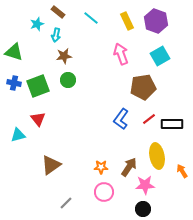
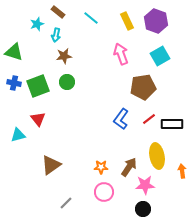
green circle: moved 1 px left, 2 px down
orange arrow: rotated 24 degrees clockwise
